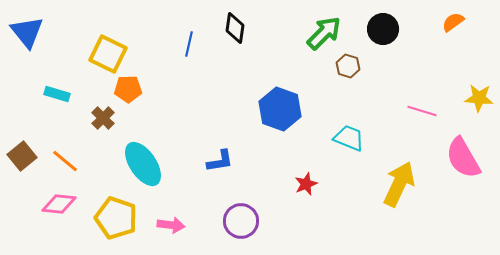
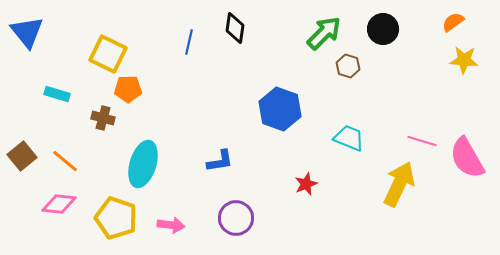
blue line: moved 2 px up
yellow star: moved 15 px left, 38 px up
pink line: moved 30 px down
brown cross: rotated 30 degrees counterclockwise
pink semicircle: moved 4 px right
cyan ellipse: rotated 51 degrees clockwise
purple circle: moved 5 px left, 3 px up
